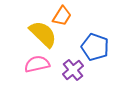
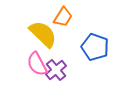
orange trapezoid: moved 1 px right, 1 px down
pink semicircle: rotated 105 degrees counterclockwise
purple cross: moved 17 px left
